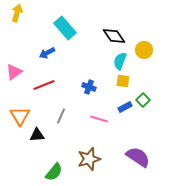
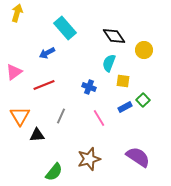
cyan semicircle: moved 11 px left, 2 px down
pink line: moved 1 px up; rotated 42 degrees clockwise
